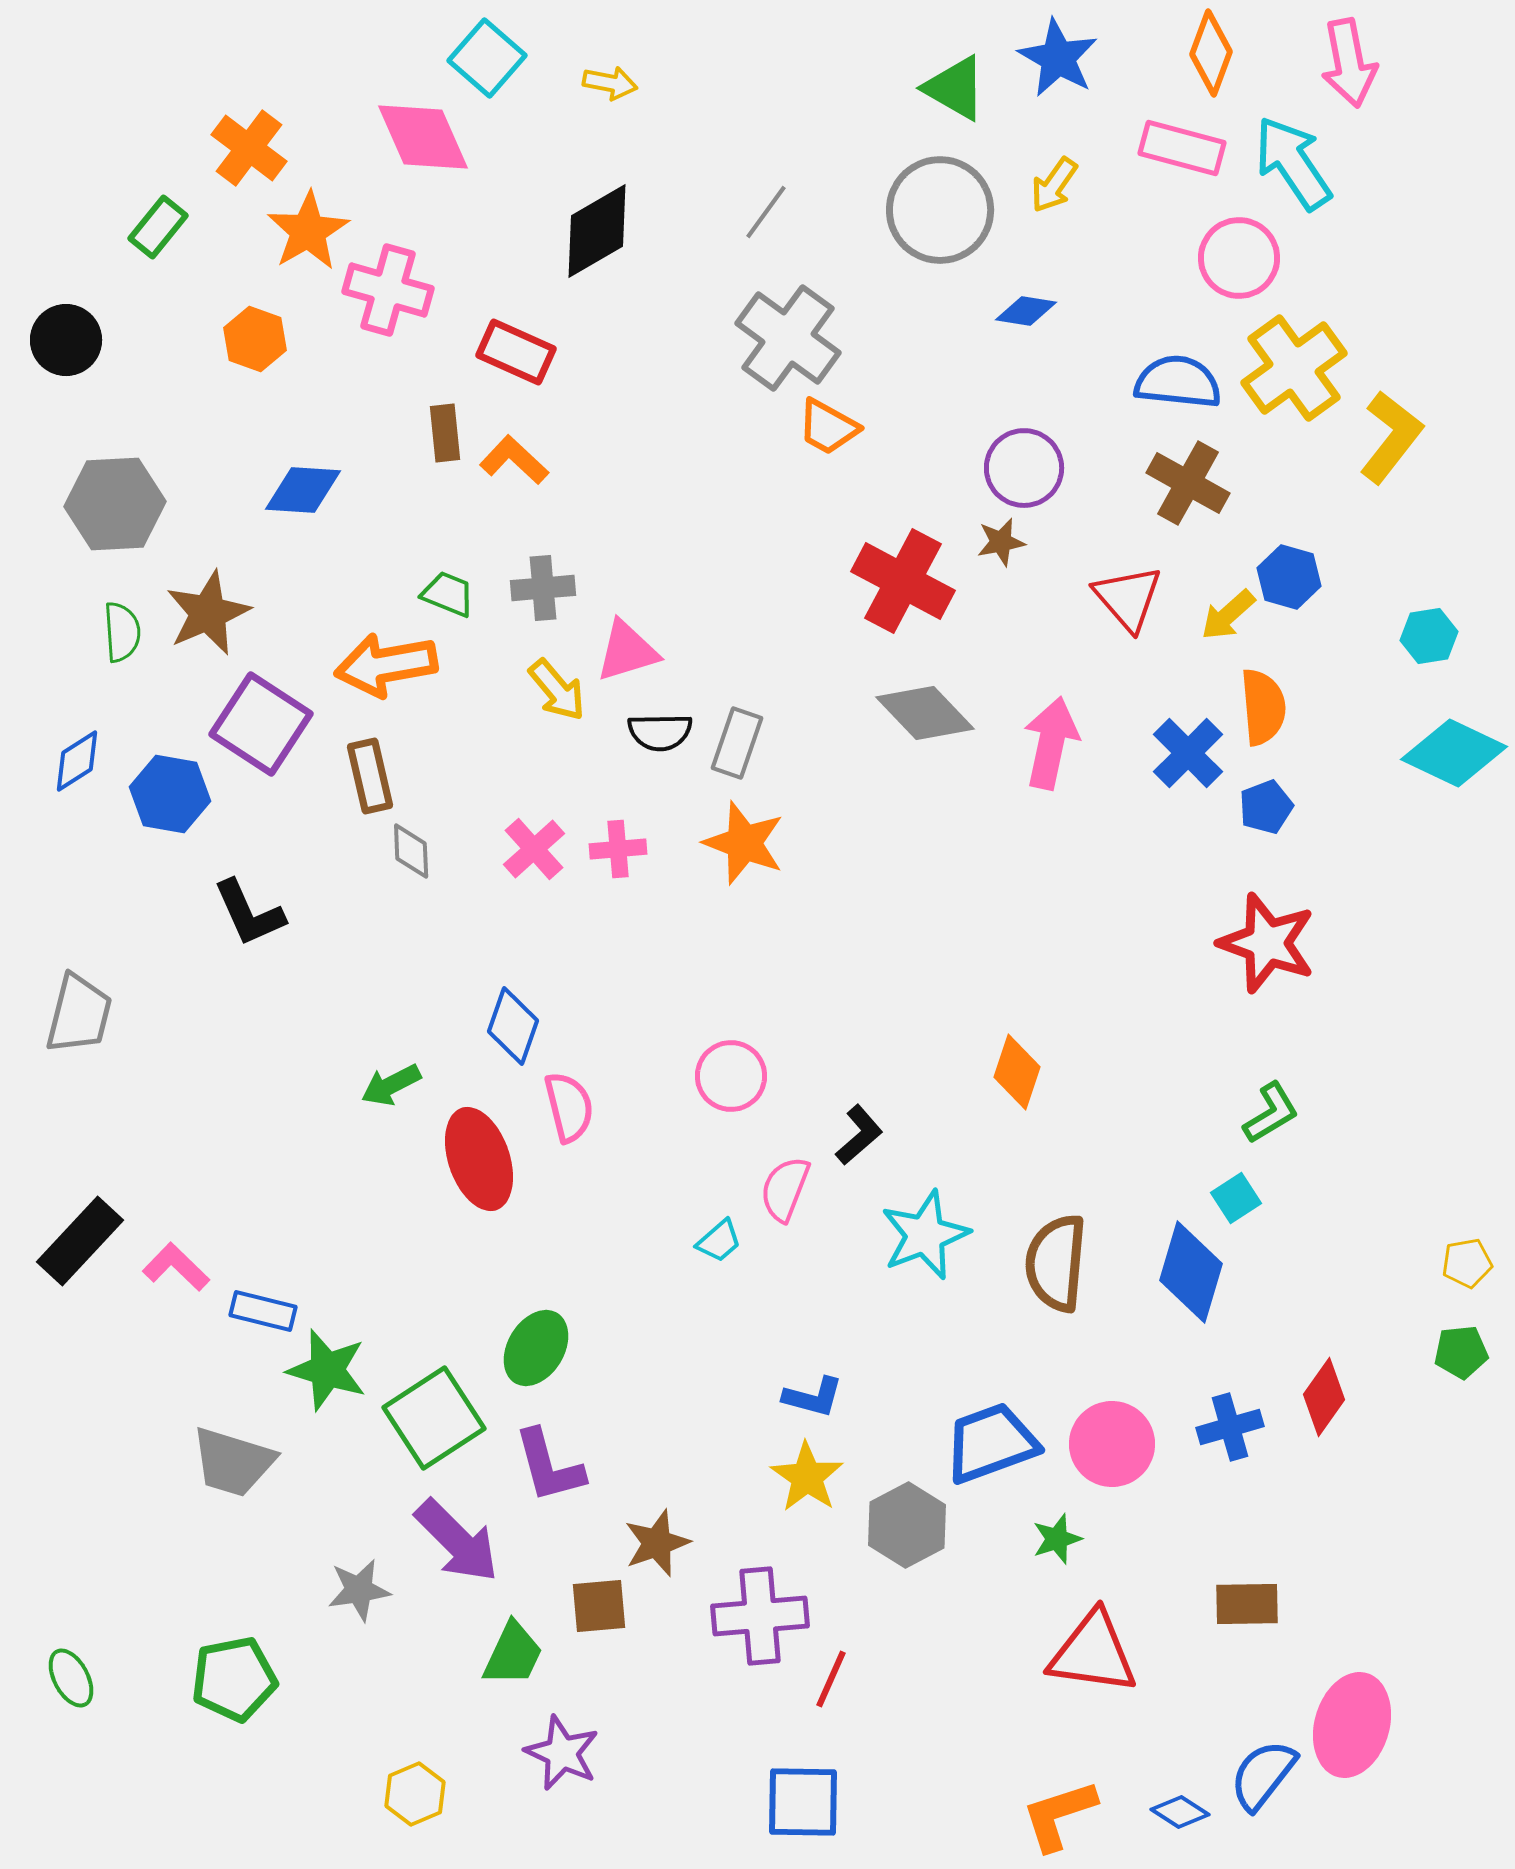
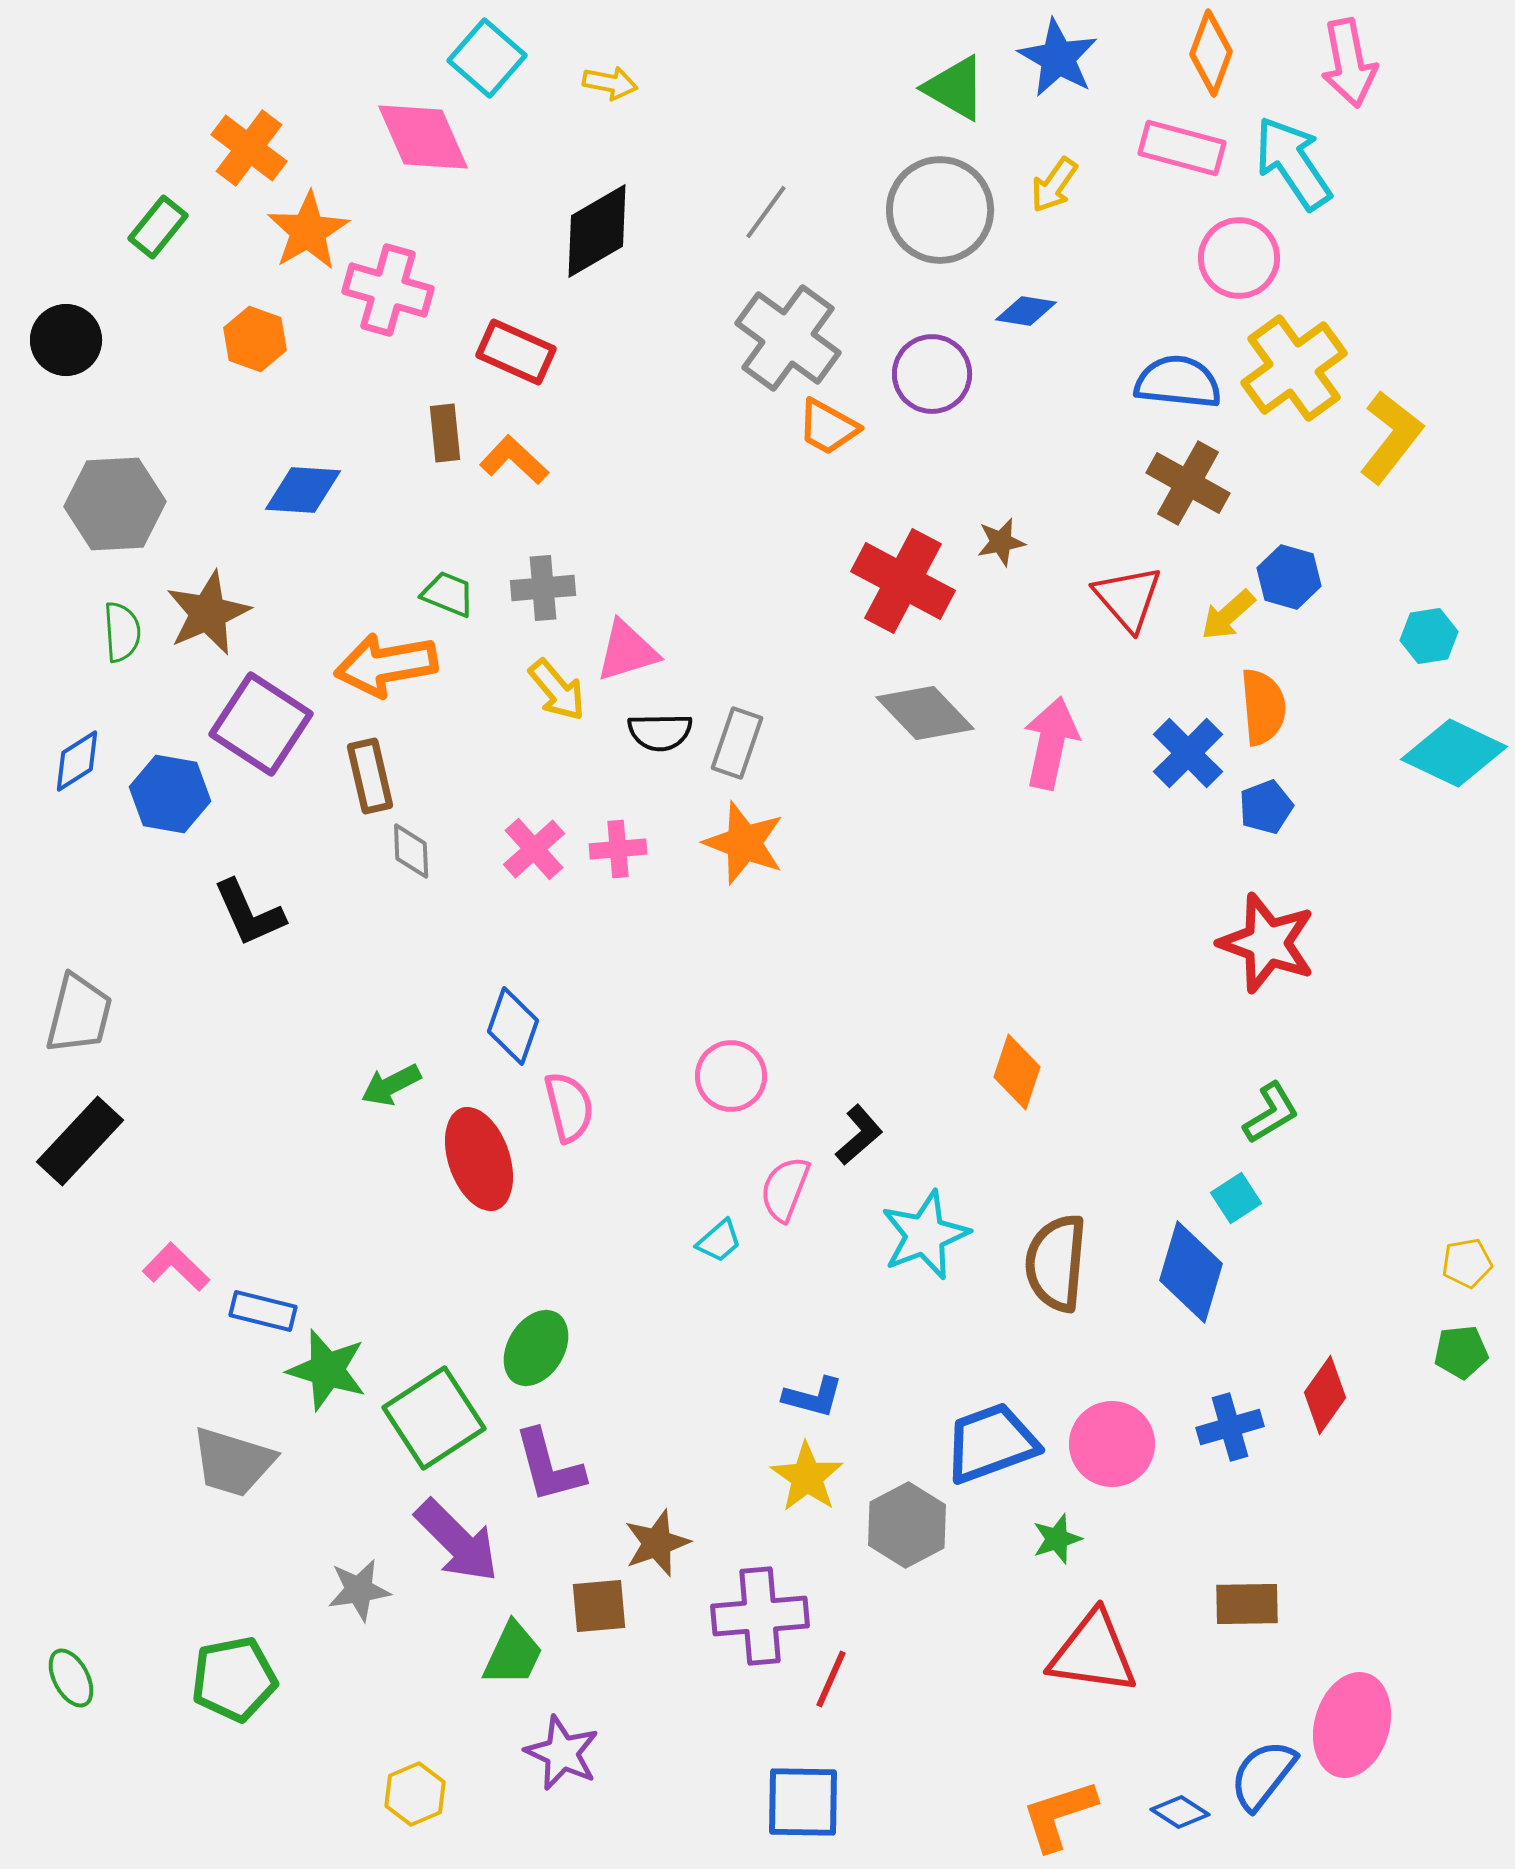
purple circle at (1024, 468): moved 92 px left, 94 px up
black rectangle at (80, 1241): moved 100 px up
red diamond at (1324, 1397): moved 1 px right, 2 px up
